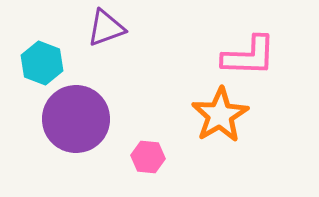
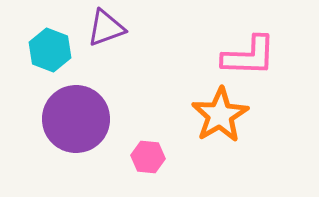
cyan hexagon: moved 8 px right, 13 px up
